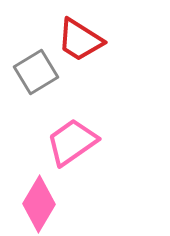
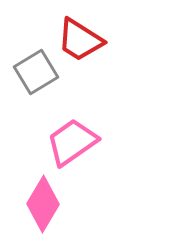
pink diamond: moved 4 px right
